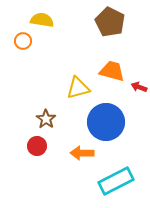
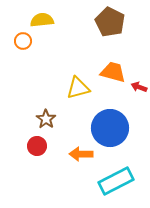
yellow semicircle: rotated 15 degrees counterclockwise
orange trapezoid: moved 1 px right, 1 px down
blue circle: moved 4 px right, 6 px down
orange arrow: moved 1 px left, 1 px down
